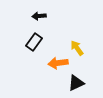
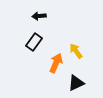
yellow arrow: moved 1 px left, 3 px down
orange arrow: moved 2 px left; rotated 120 degrees clockwise
